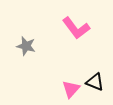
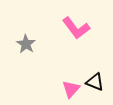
gray star: moved 2 px up; rotated 18 degrees clockwise
